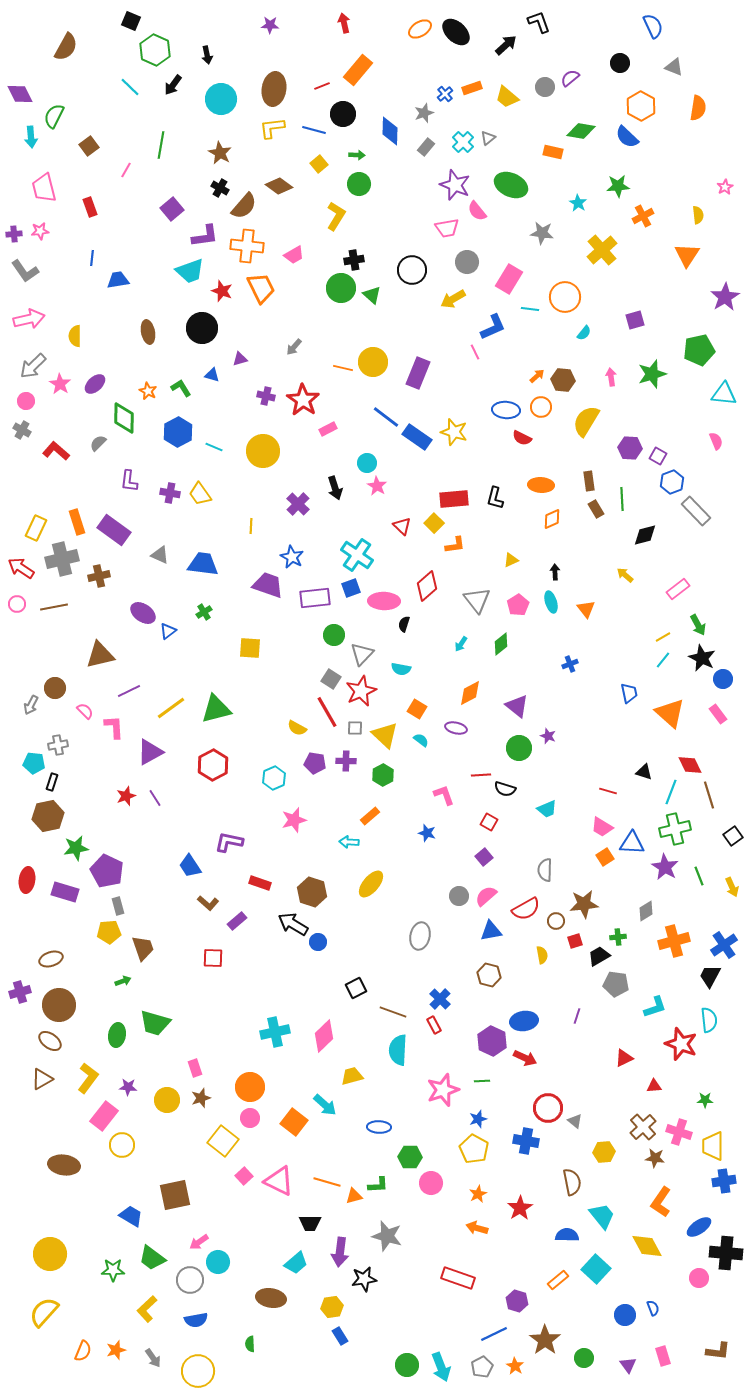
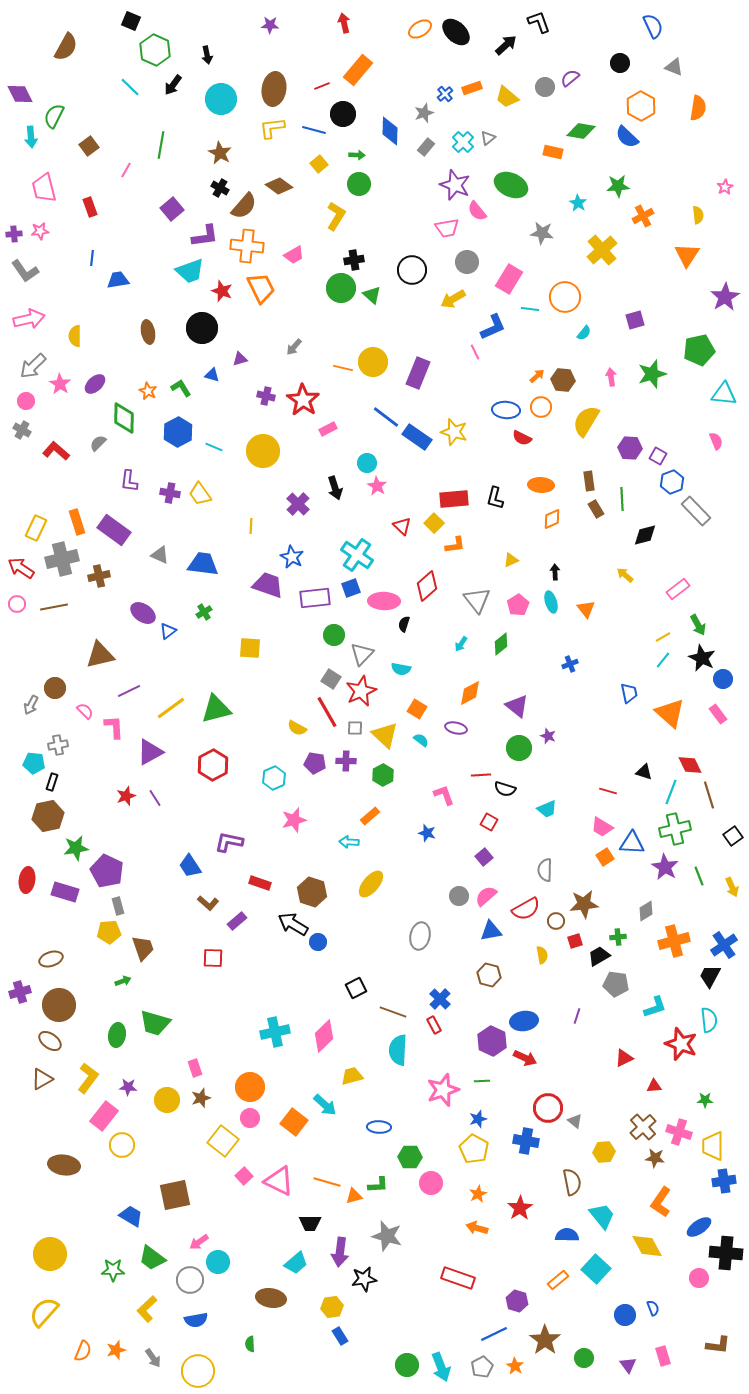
brown L-shape at (718, 1351): moved 6 px up
